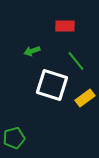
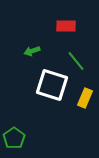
red rectangle: moved 1 px right
yellow rectangle: rotated 30 degrees counterclockwise
green pentagon: rotated 20 degrees counterclockwise
